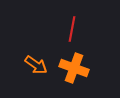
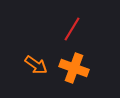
red line: rotated 20 degrees clockwise
